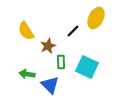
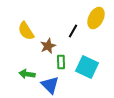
black line: rotated 16 degrees counterclockwise
